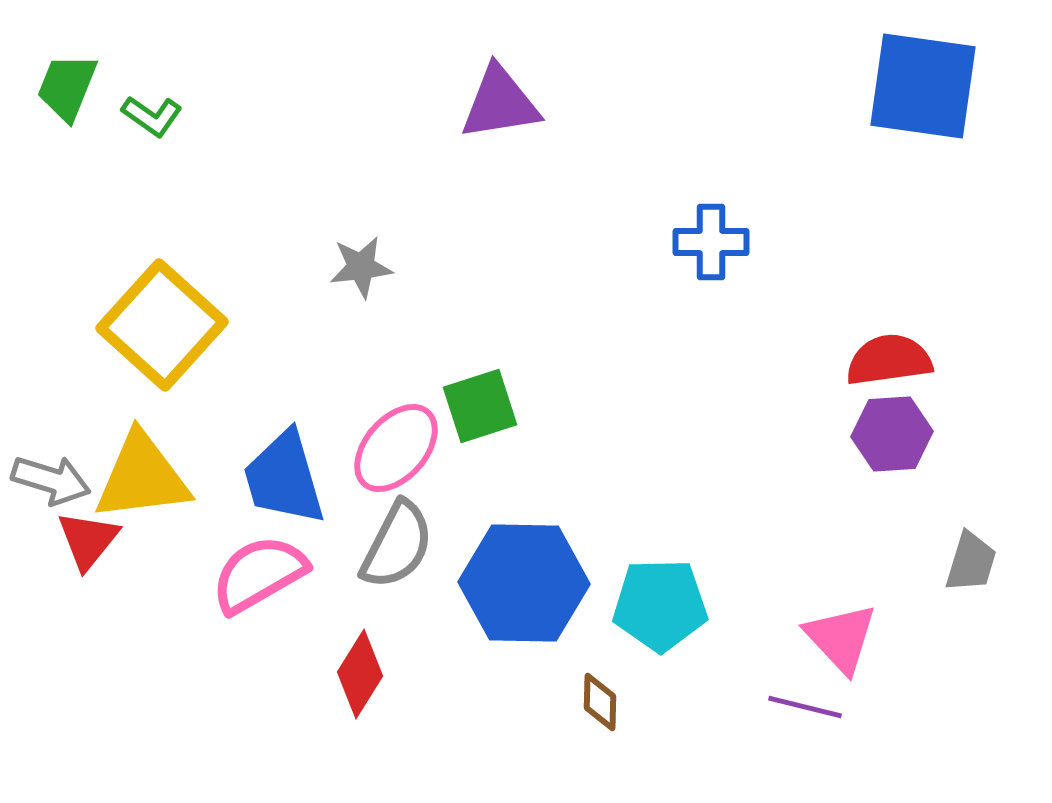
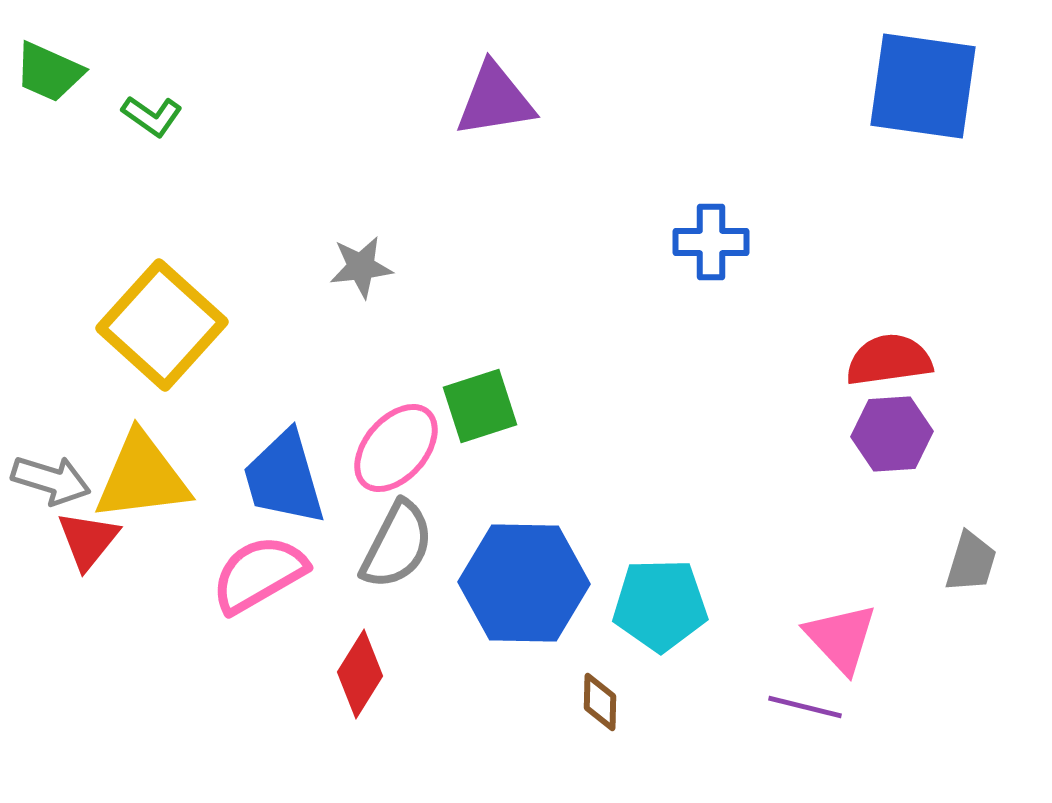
green trapezoid: moved 18 px left, 15 px up; rotated 88 degrees counterclockwise
purple triangle: moved 5 px left, 3 px up
